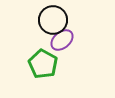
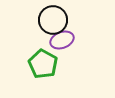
purple ellipse: rotated 20 degrees clockwise
